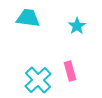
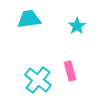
cyan trapezoid: moved 1 px right, 1 px down; rotated 15 degrees counterclockwise
cyan cross: rotated 8 degrees counterclockwise
